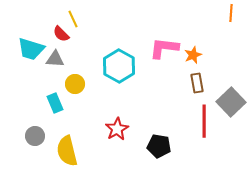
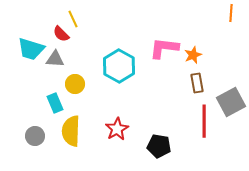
gray square: rotated 16 degrees clockwise
yellow semicircle: moved 4 px right, 20 px up; rotated 16 degrees clockwise
